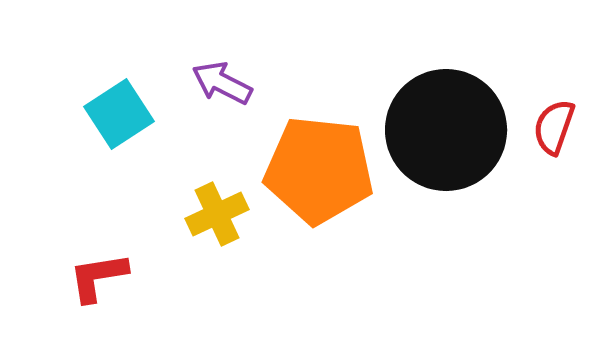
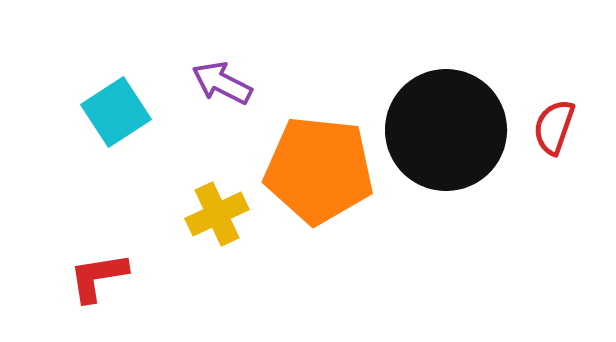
cyan square: moved 3 px left, 2 px up
